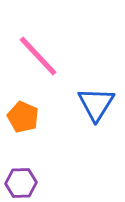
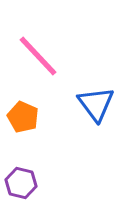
blue triangle: rotated 9 degrees counterclockwise
purple hexagon: rotated 16 degrees clockwise
